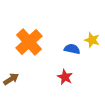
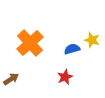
orange cross: moved 1 px right, 1 px down
blue semicircle: rotated 28 degrees counterclockwise
red star: rotated 21 degrees clockwise
